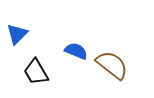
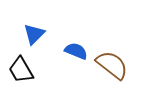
blue triangle: moved 17 px right
black trapezoid: moved 15 px left, 2 px up
